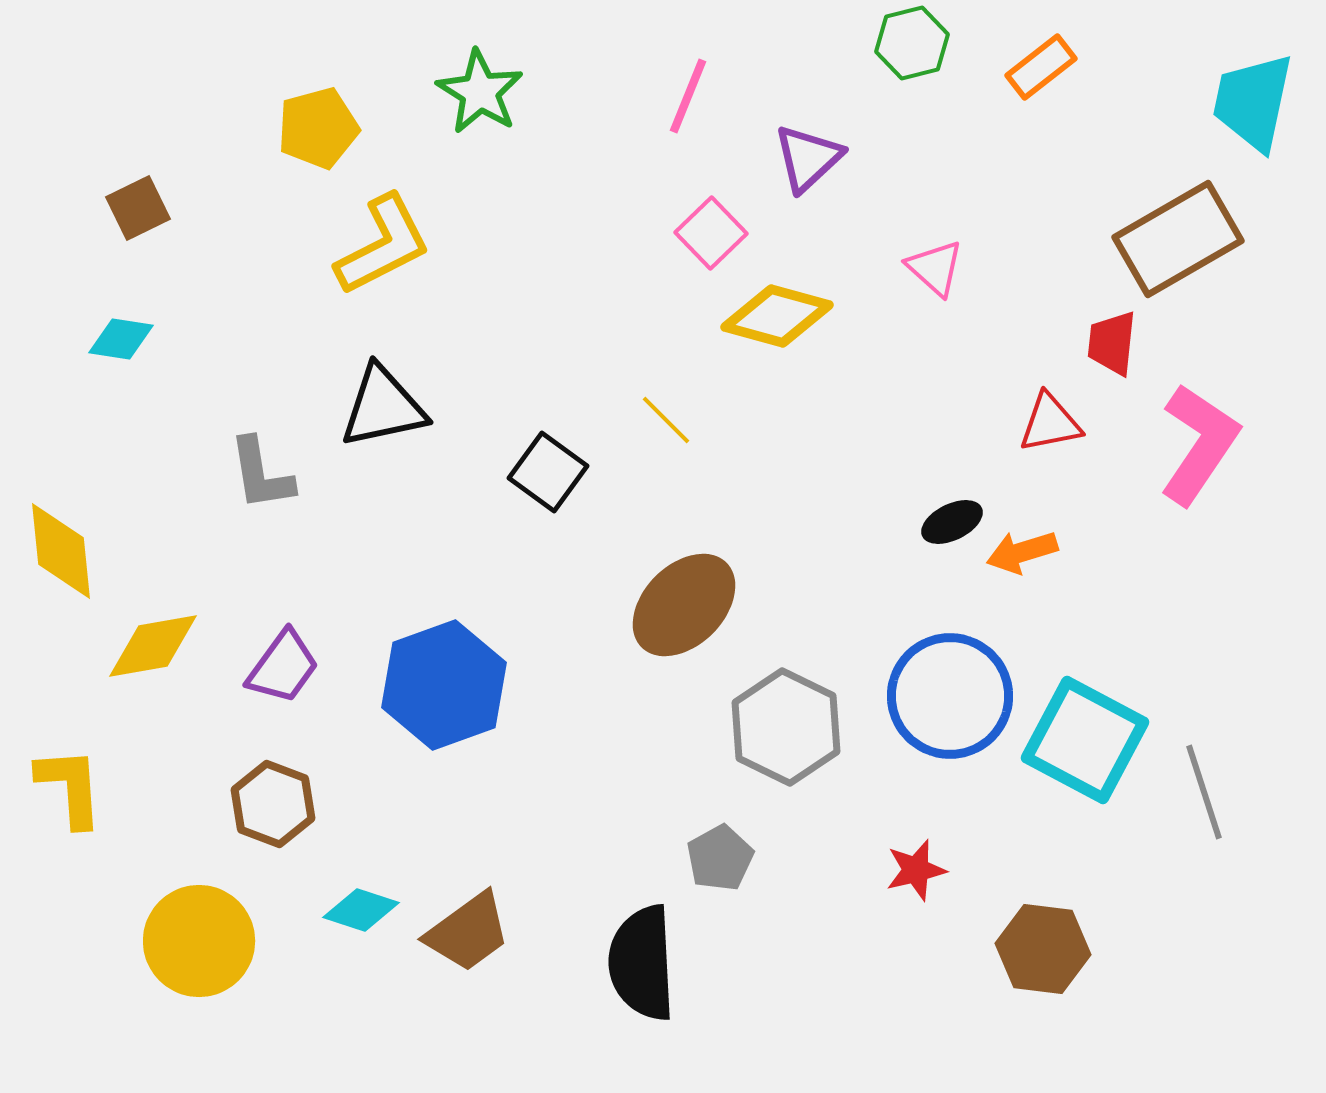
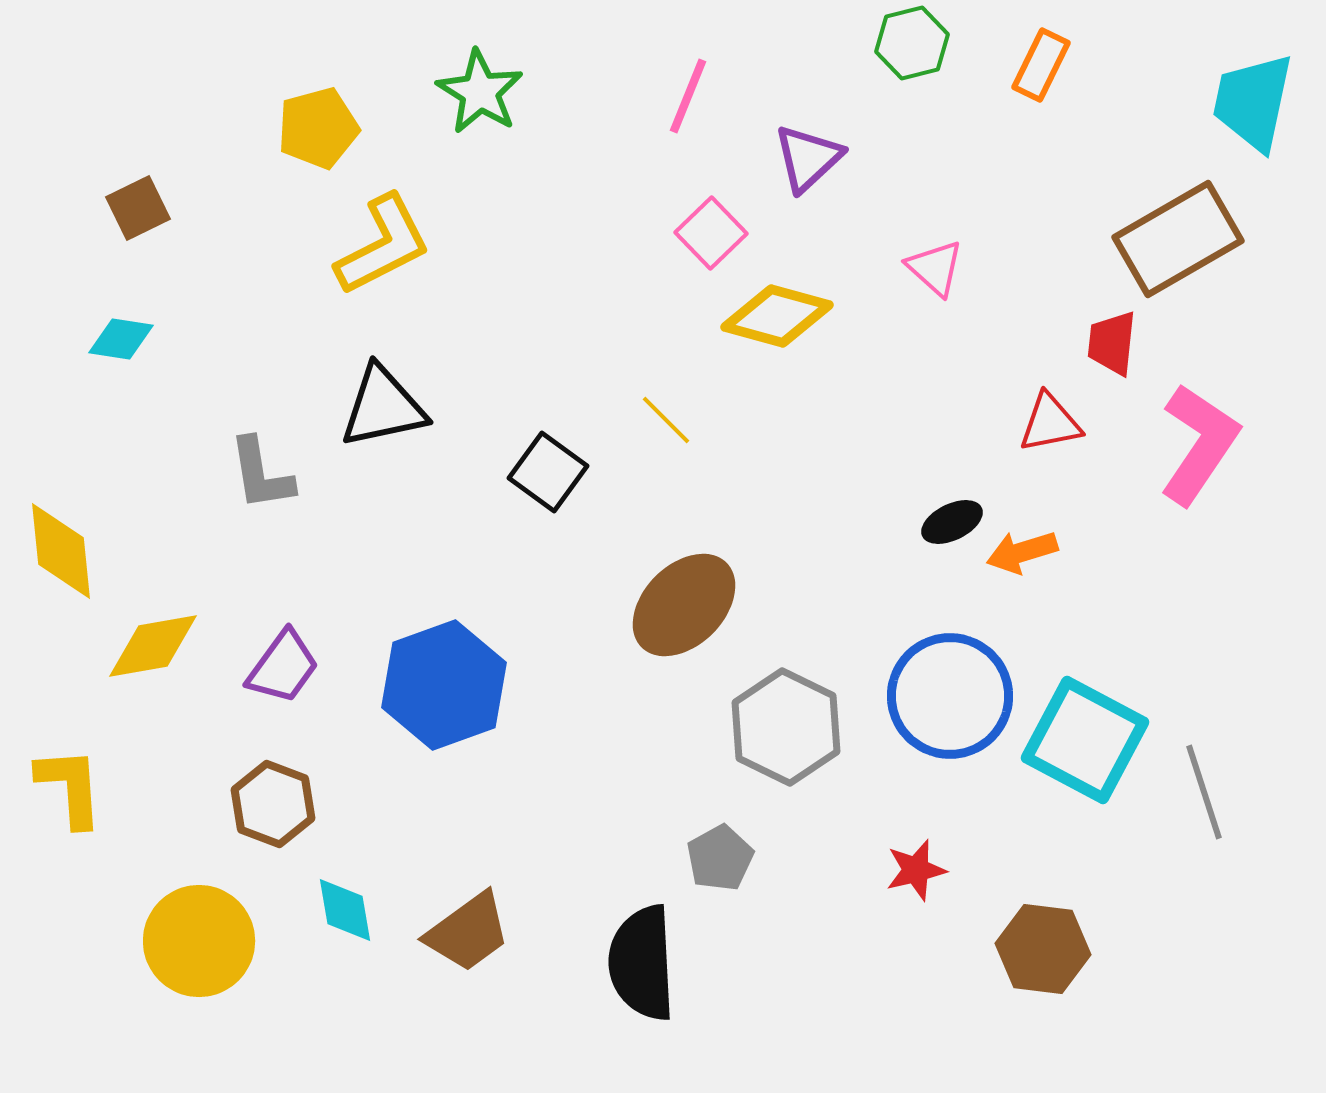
orange rectangle at (1041, 67): moved 2 px up; rotated 26 degrees counterclockwise
cyan diamond at (361, 910): moved 16 px left; rotated 62 degrees clockwise
